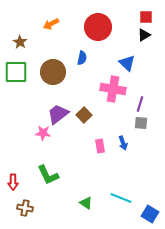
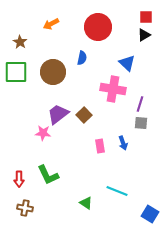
red arrow: moved 6 px right, 3 px up
cyan line: moved 4 px left, 7 px up
